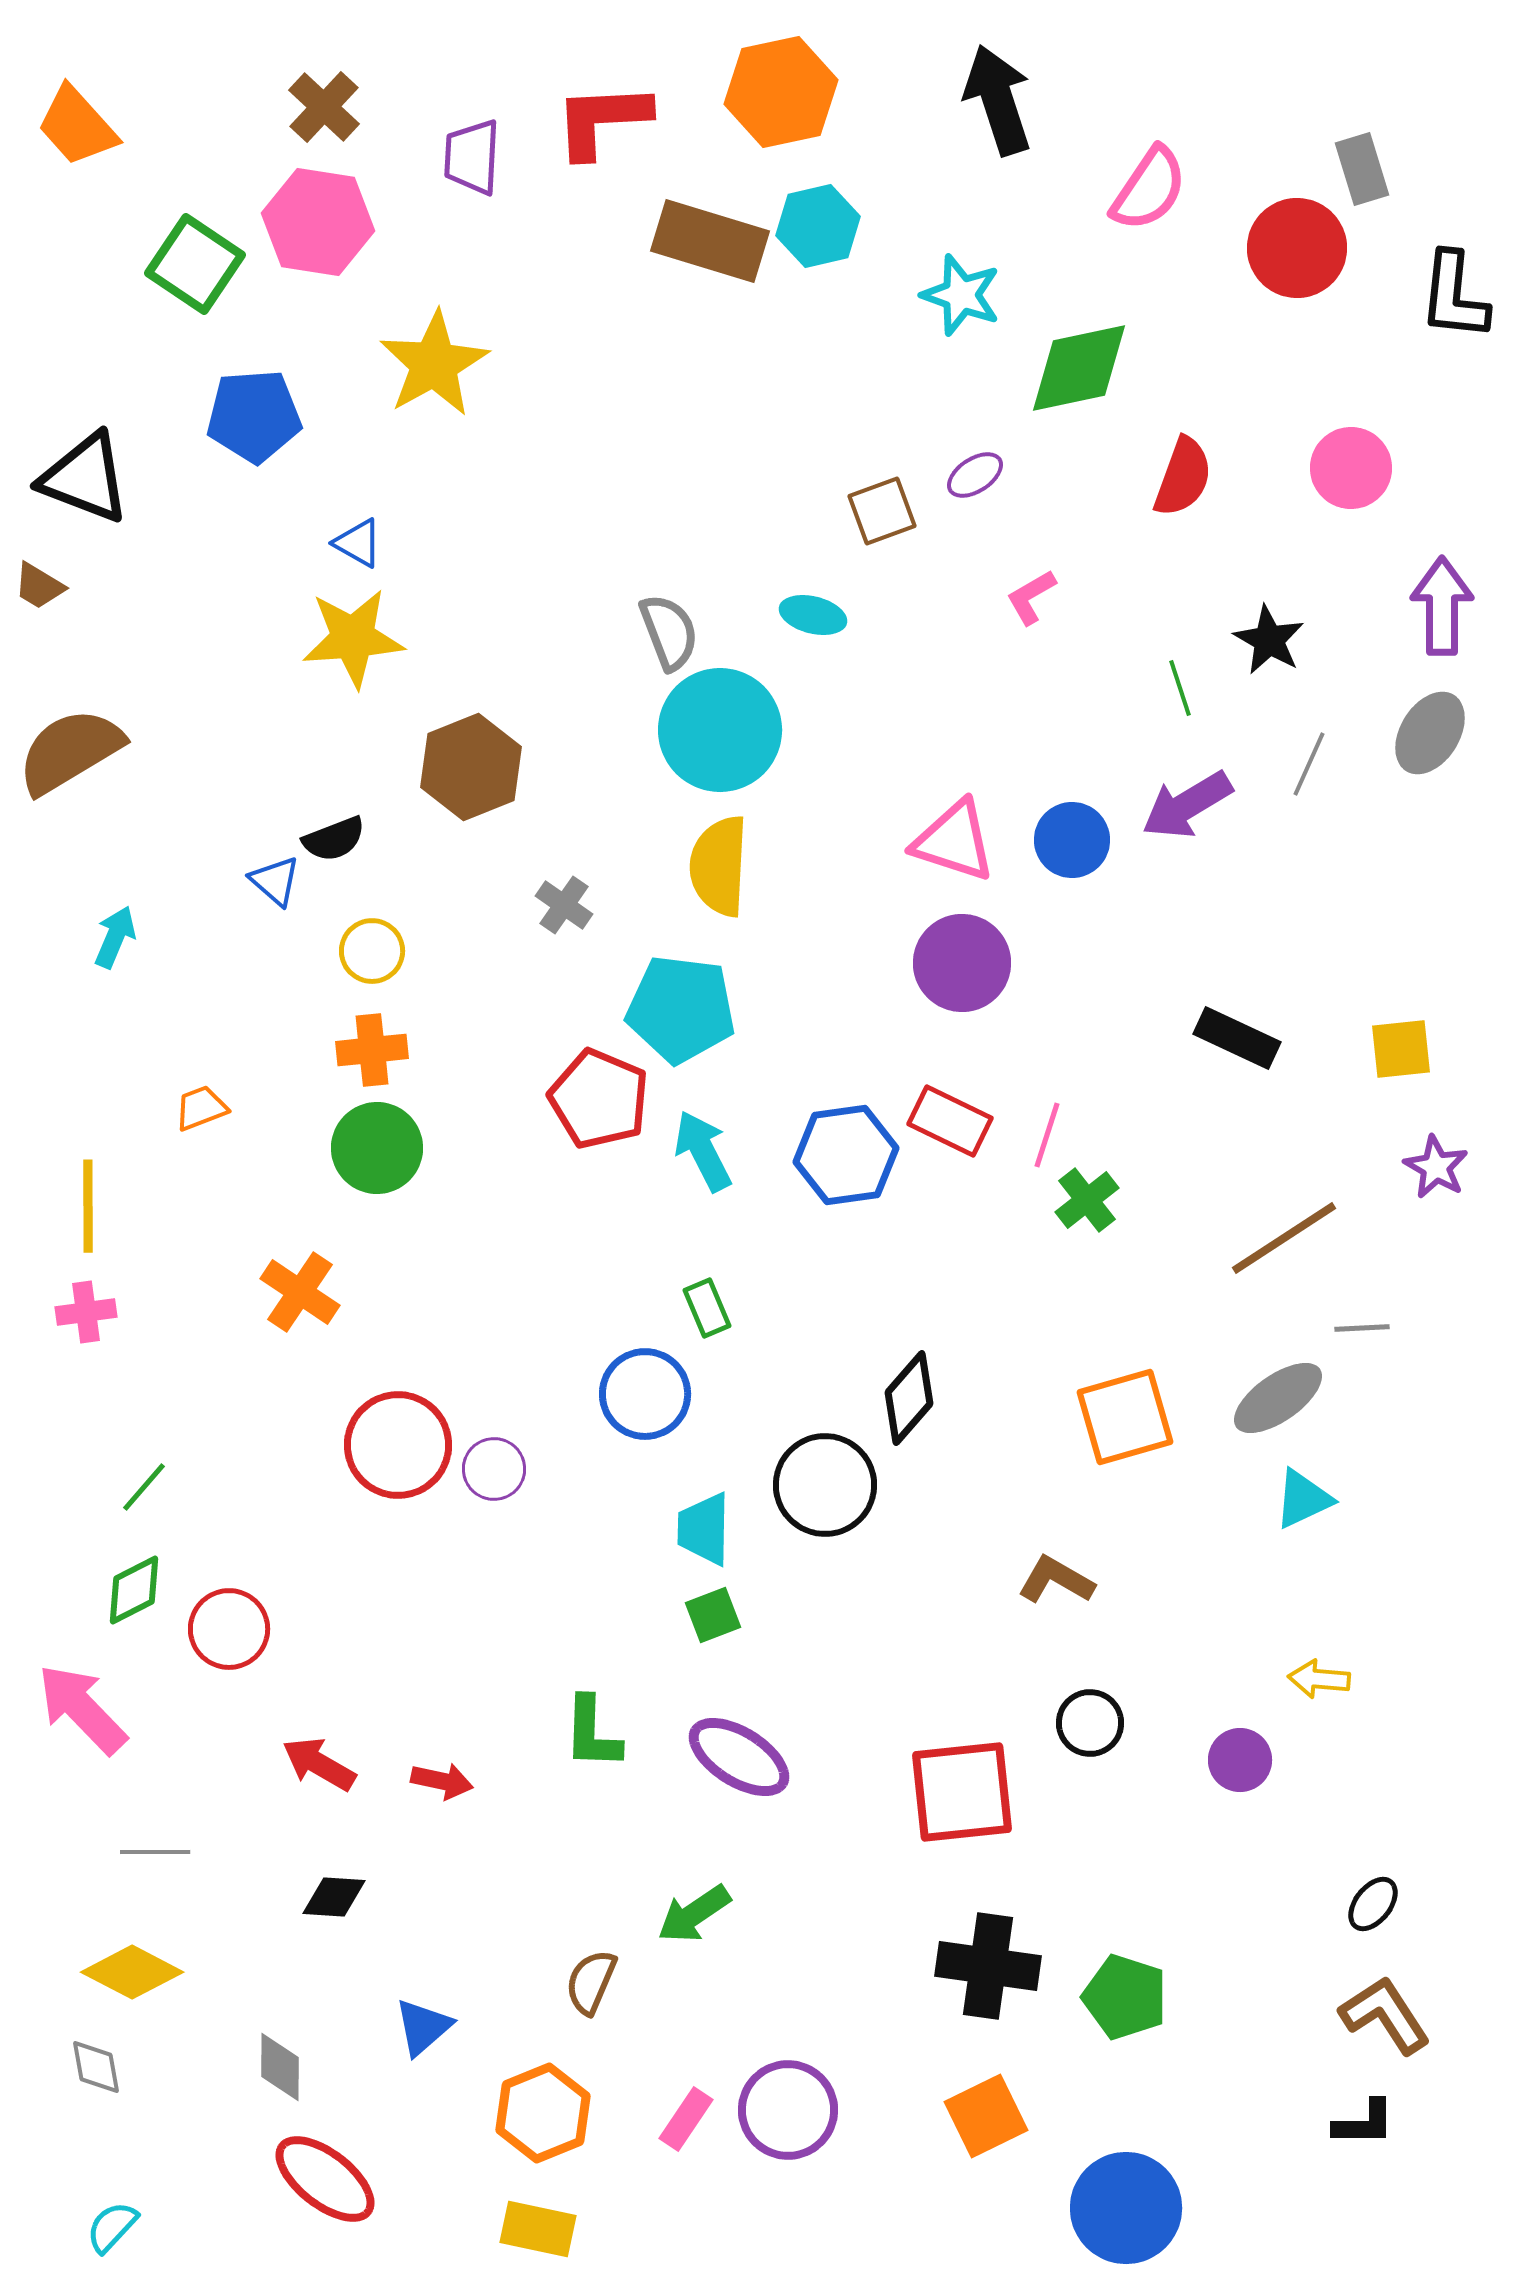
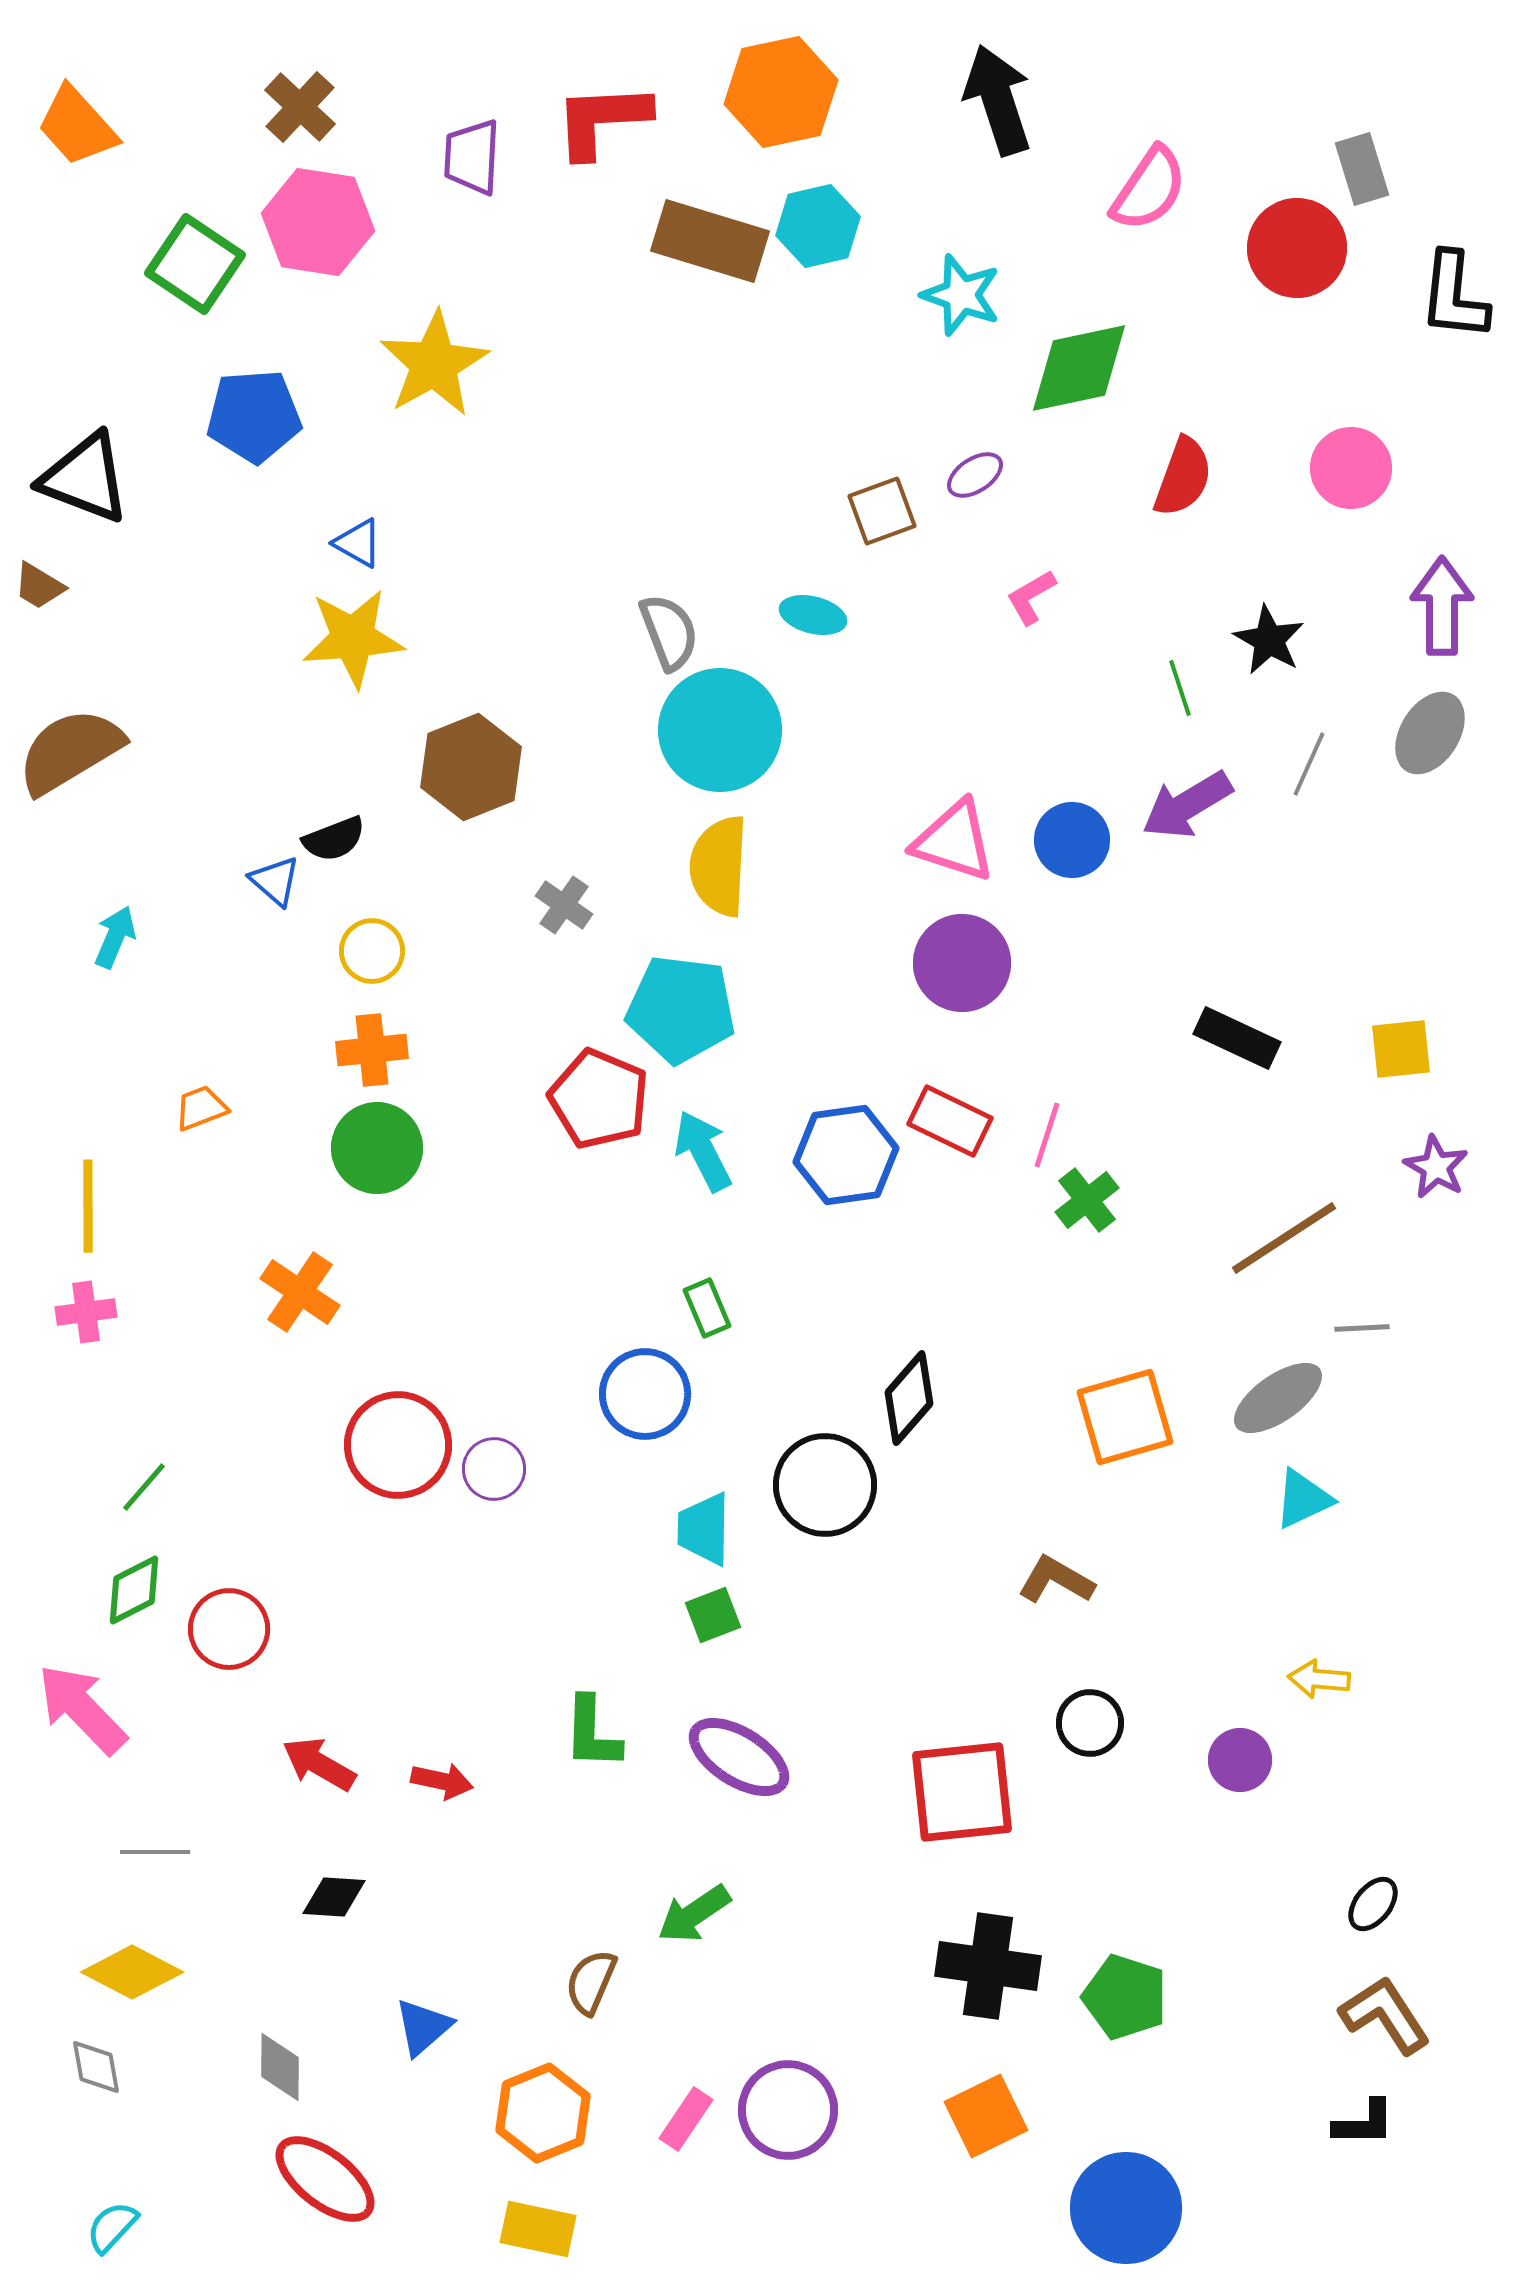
brown cross at (324, 107): moved 24 px left
